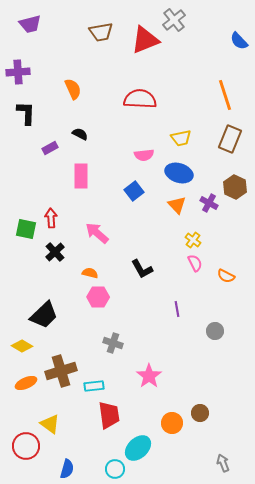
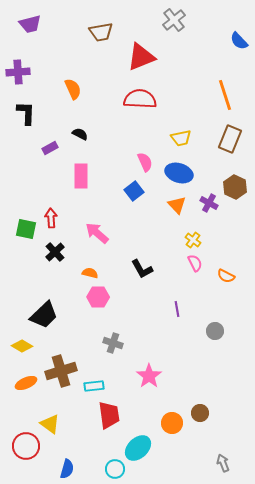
red triangle at (145, 40): moved 4 px left, 17 px down
pink semicircle at (144, 155): moved 1 px right, 7 px down; rotated 108 degrees counterclockwise
